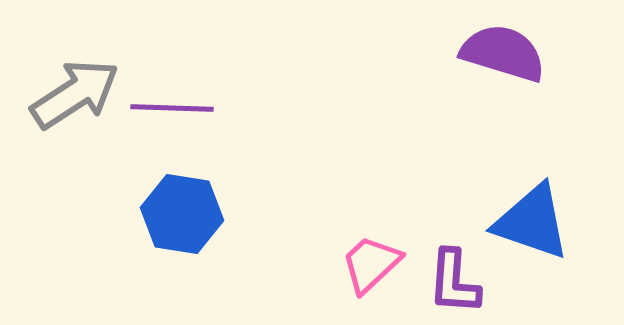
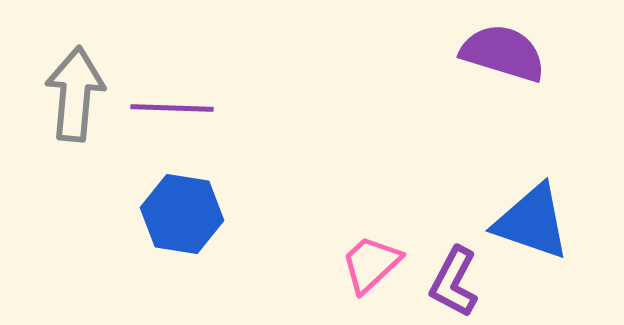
gray arrow: rotated 52 degrees counterclockwise
purple L-shape: rotated 24 degrees clockwise
